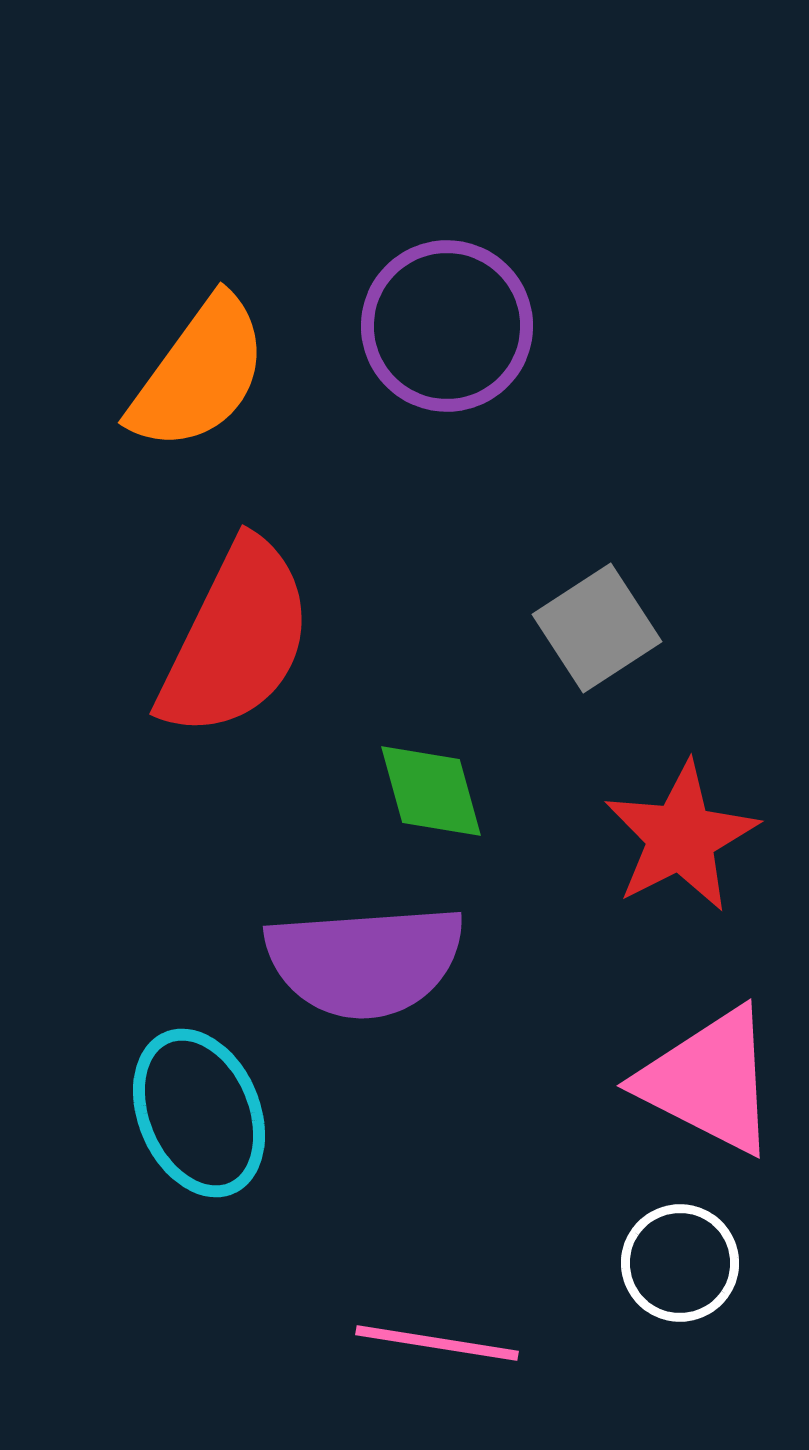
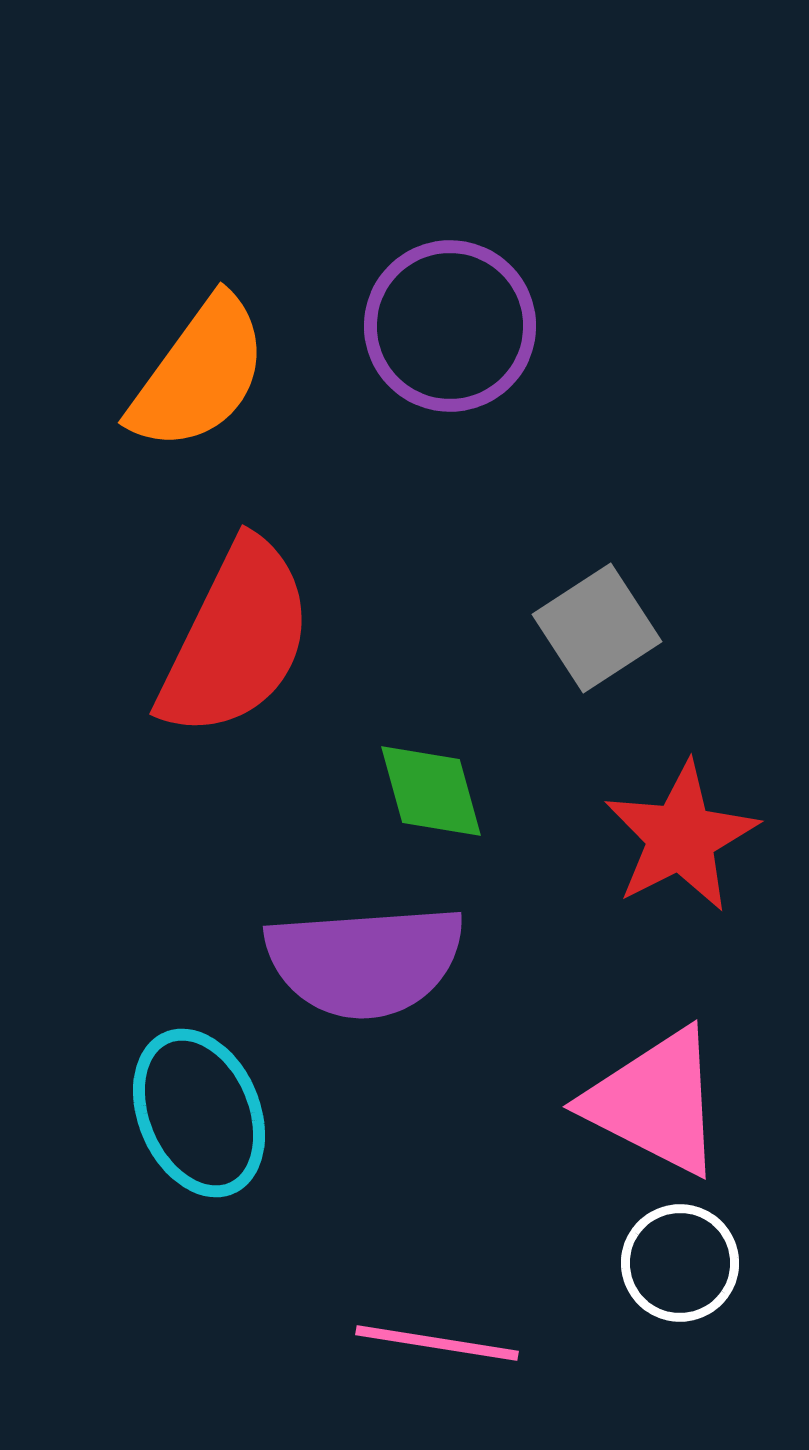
purple circle: moved 3 px right
pink triangle: moved 54 px left, 21 px down
